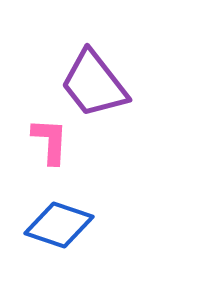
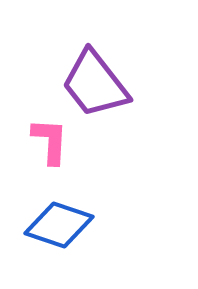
purple trapezoid: moved 1 px right
